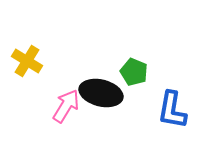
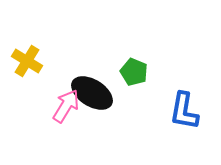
black ellipse: moved 9 px left; rotated 18 degrees clockwise
blue L-shape: moved 12 px right, 1 px down
